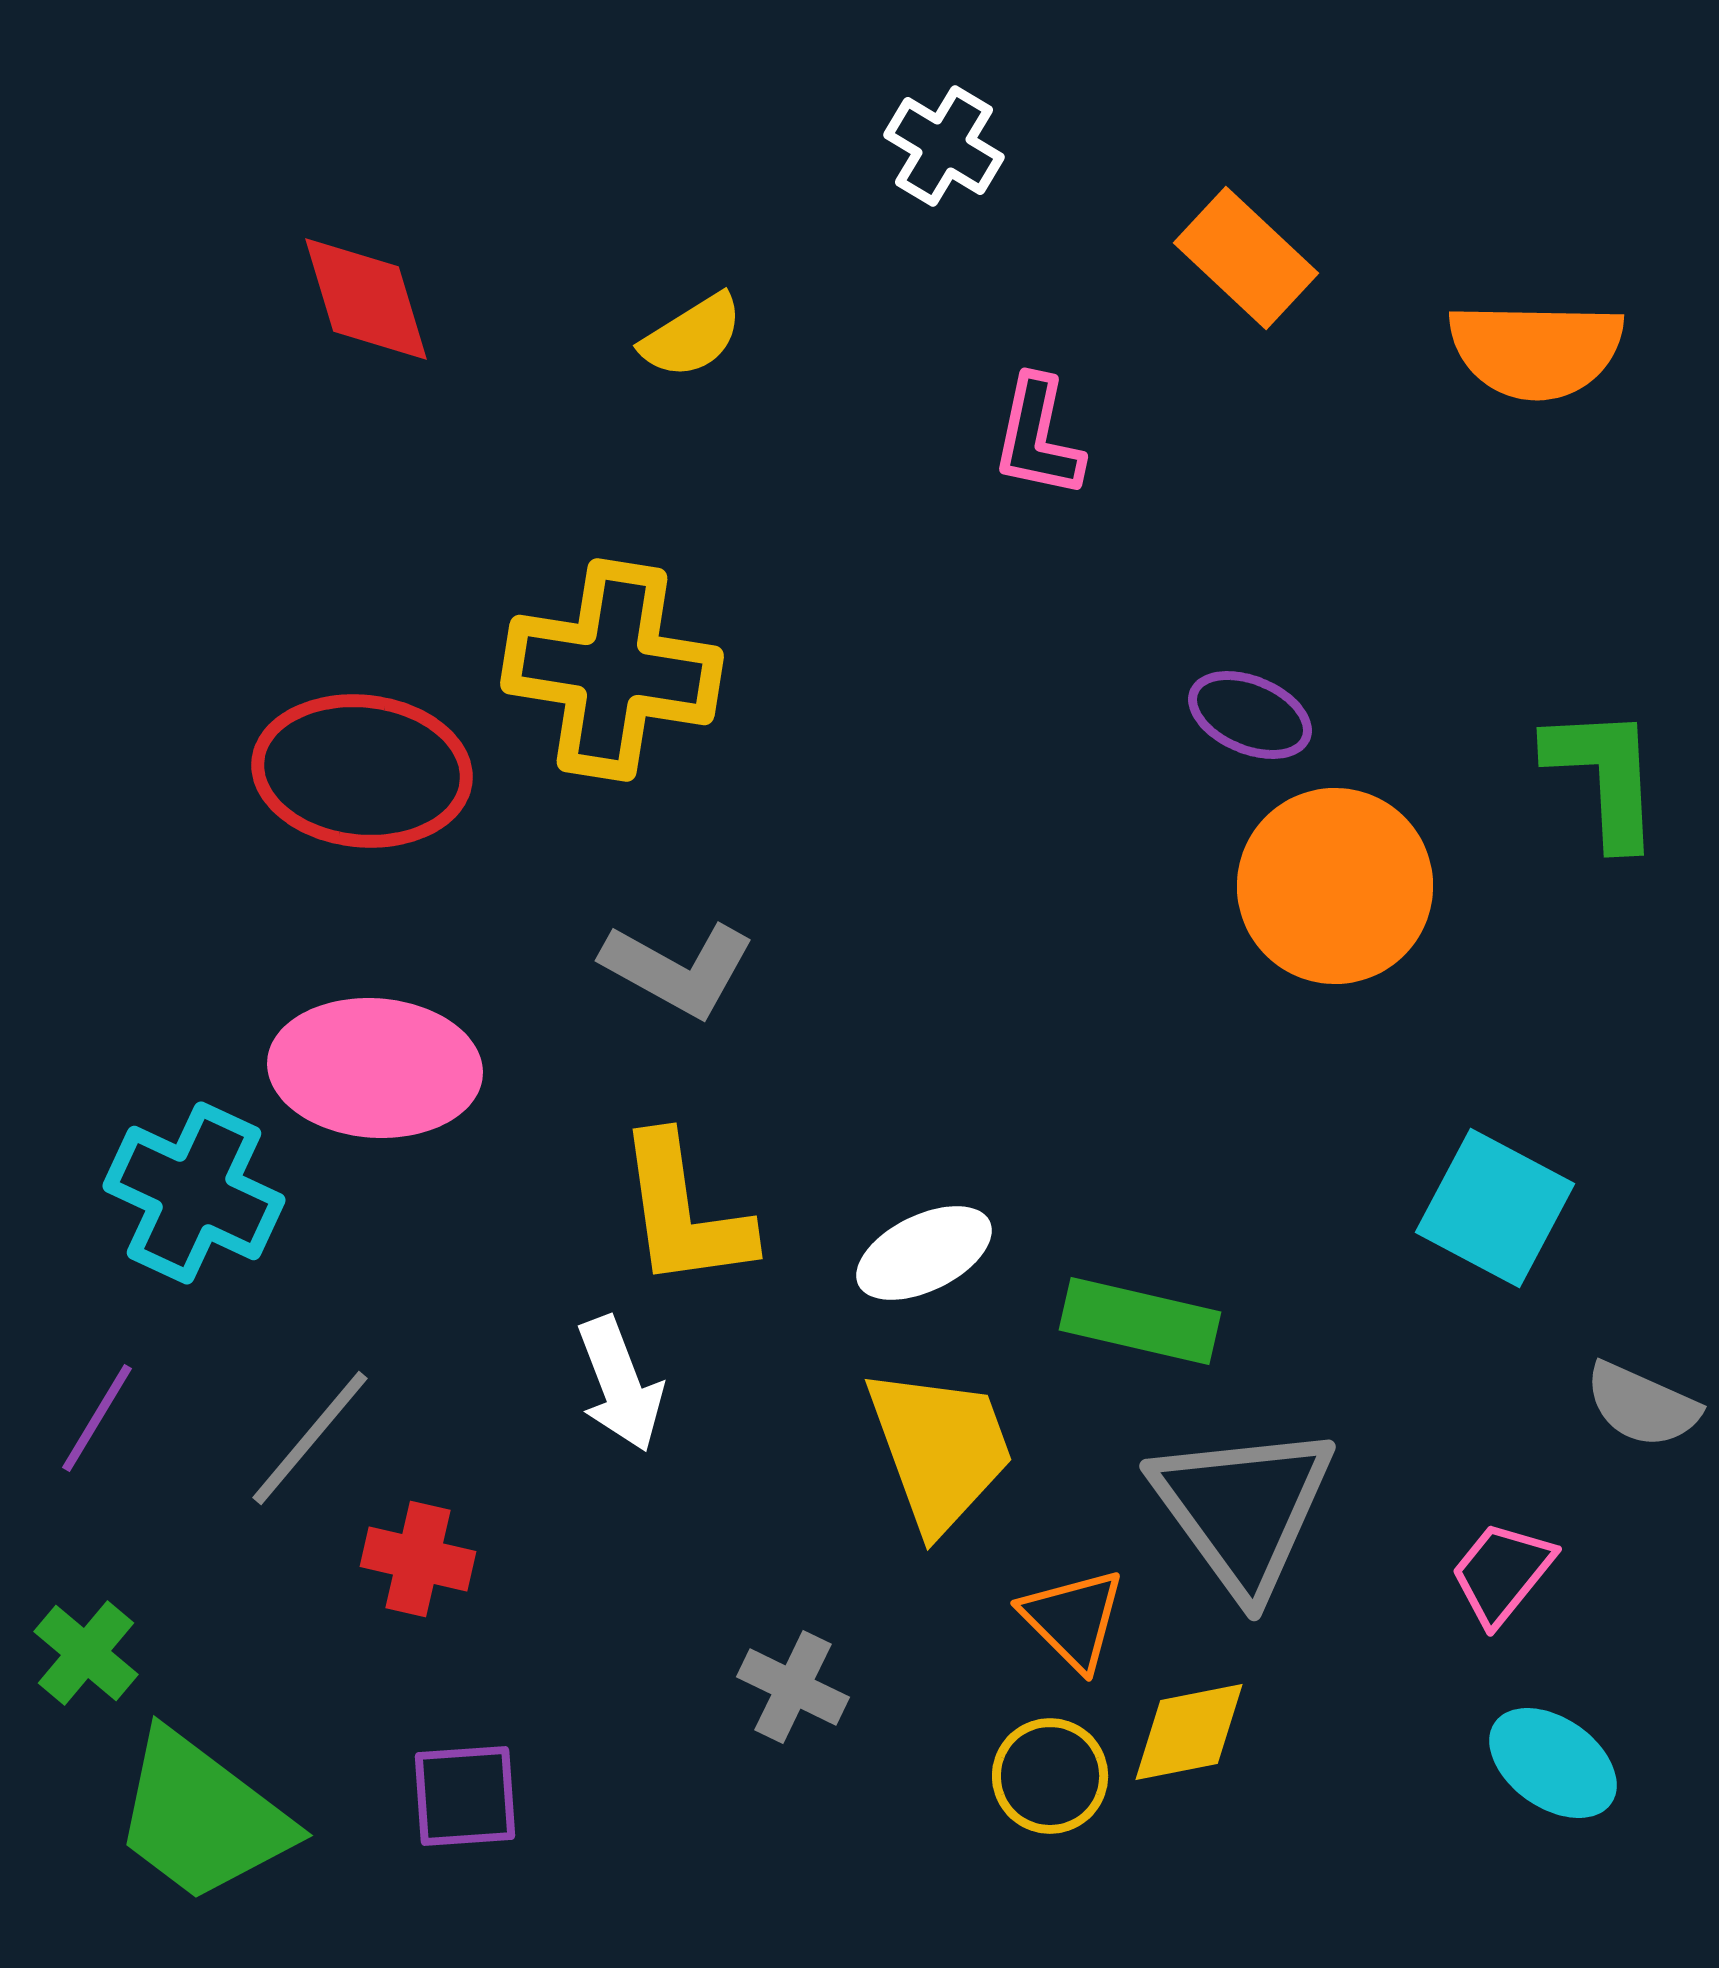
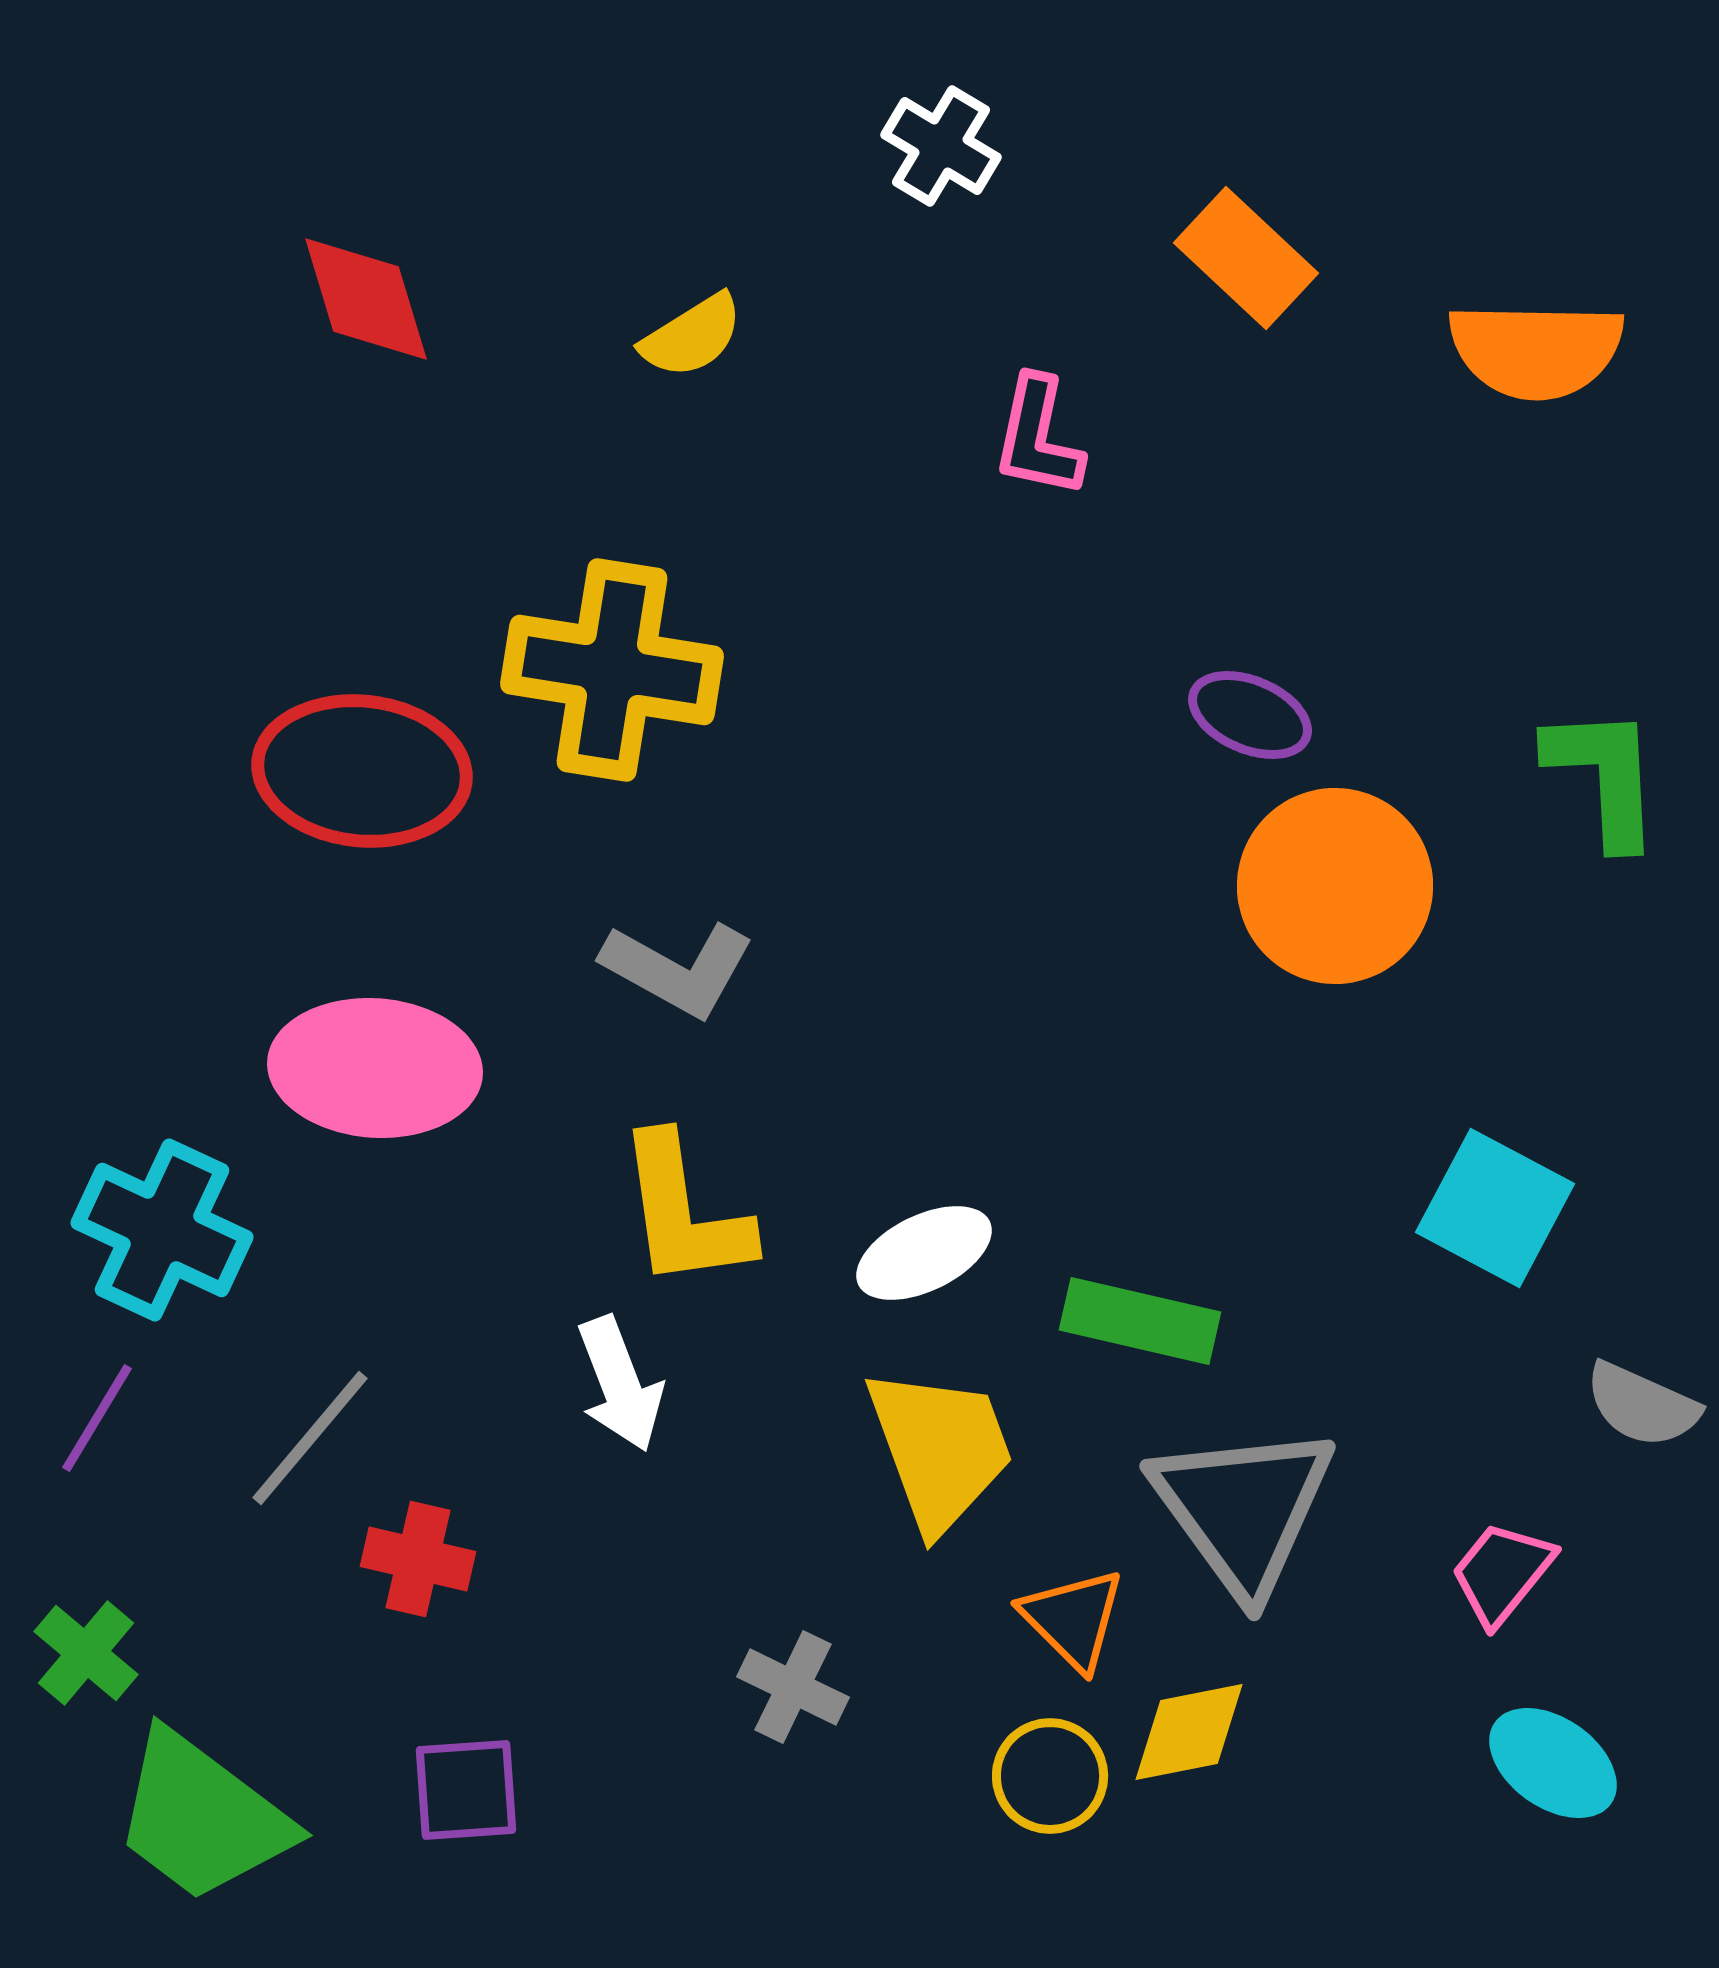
white cross: moved 3 px left
cyan cross: moved 32 px left, 37 px down
purple square: moved 1 px right, 6 px up
